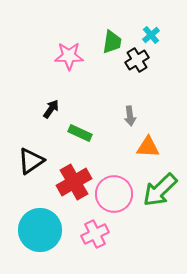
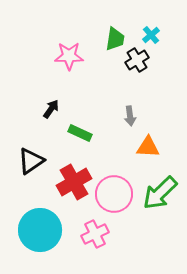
green trapezoid: moved 3 px right, 3 px up
green arrow: moved 3 px down
